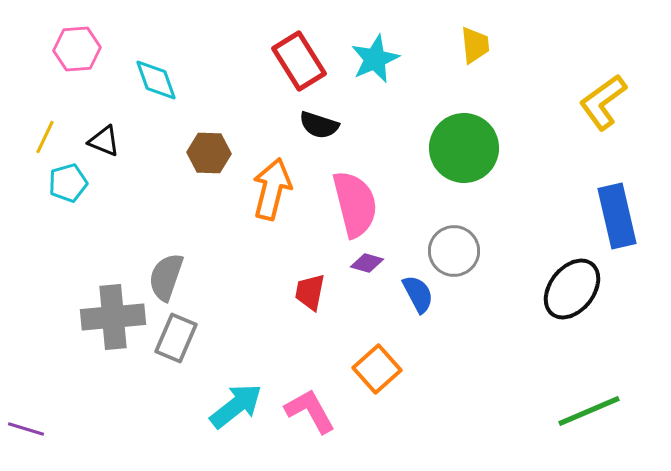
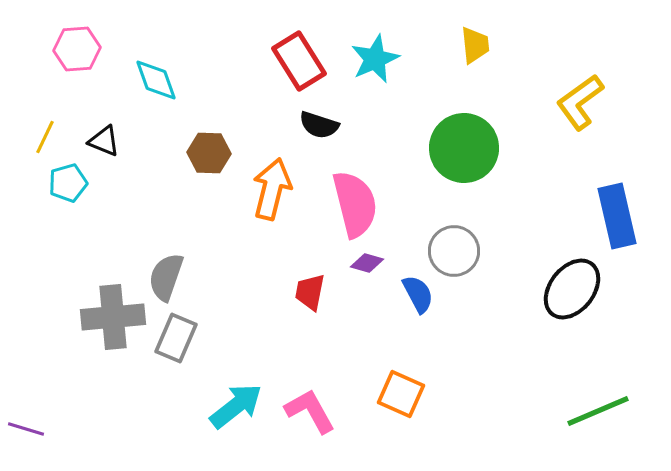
yellow L-shape: moved 23 px left
orange square: moved 24 px right, 25 px down; rotated 24 degrees counterclockwise
green line: moved 9 px right
